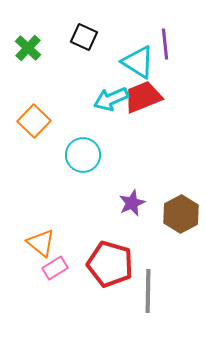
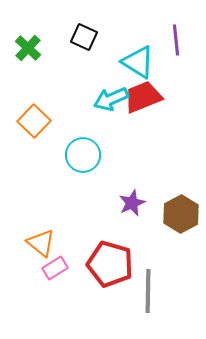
purple line: moved 11 px right, 4 px up
